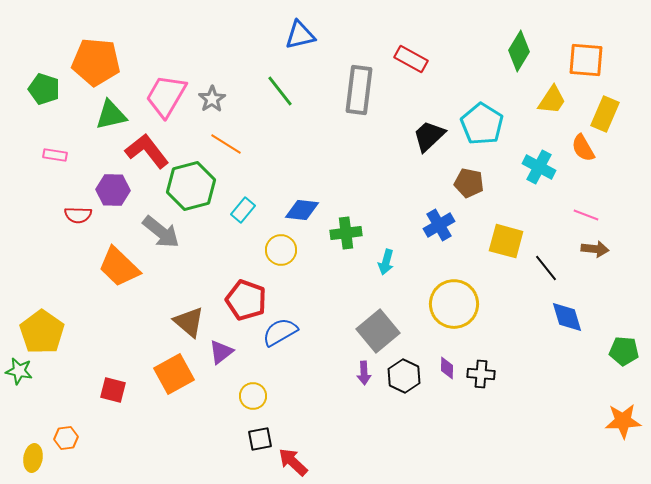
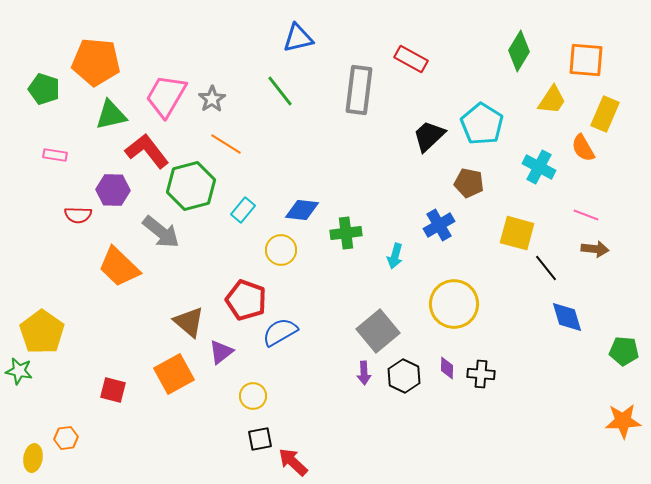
blue triangle at (300, 35): moved 2 px left, 3 px down
yellow square at (506, 241): moved 11 px right, 8 px up
cyan arrow at (386, 262): moved 9 px right, 6 px up
